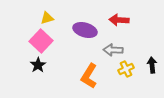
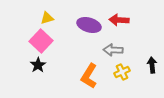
purple ellipse: moved 4 px right, 5 px up
yellow cross: moved 4 px left, 3 px down
